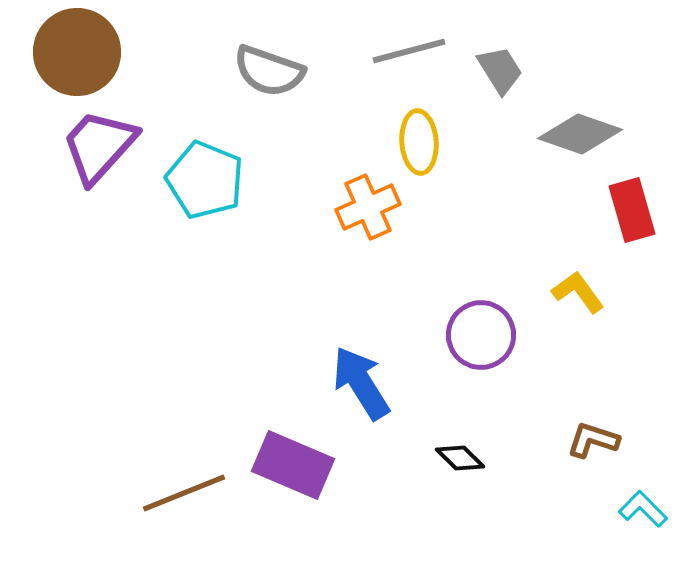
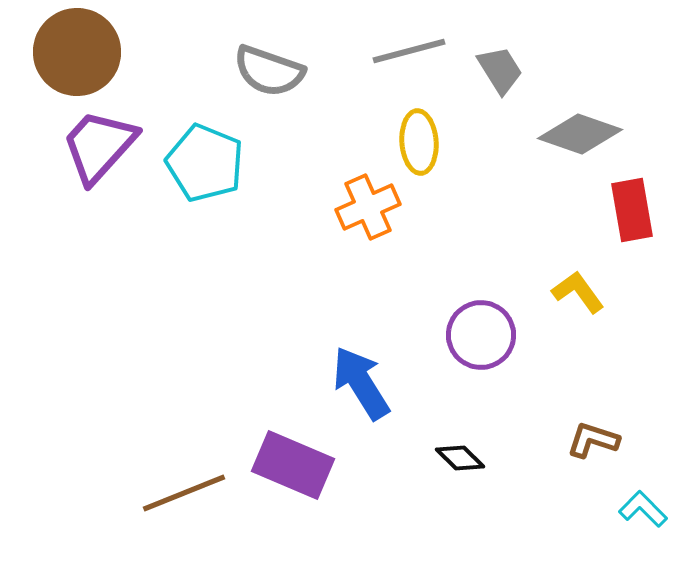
cyan pentagon: moved 17 px up
red rectangle: rotated 6 degrees clockwise
